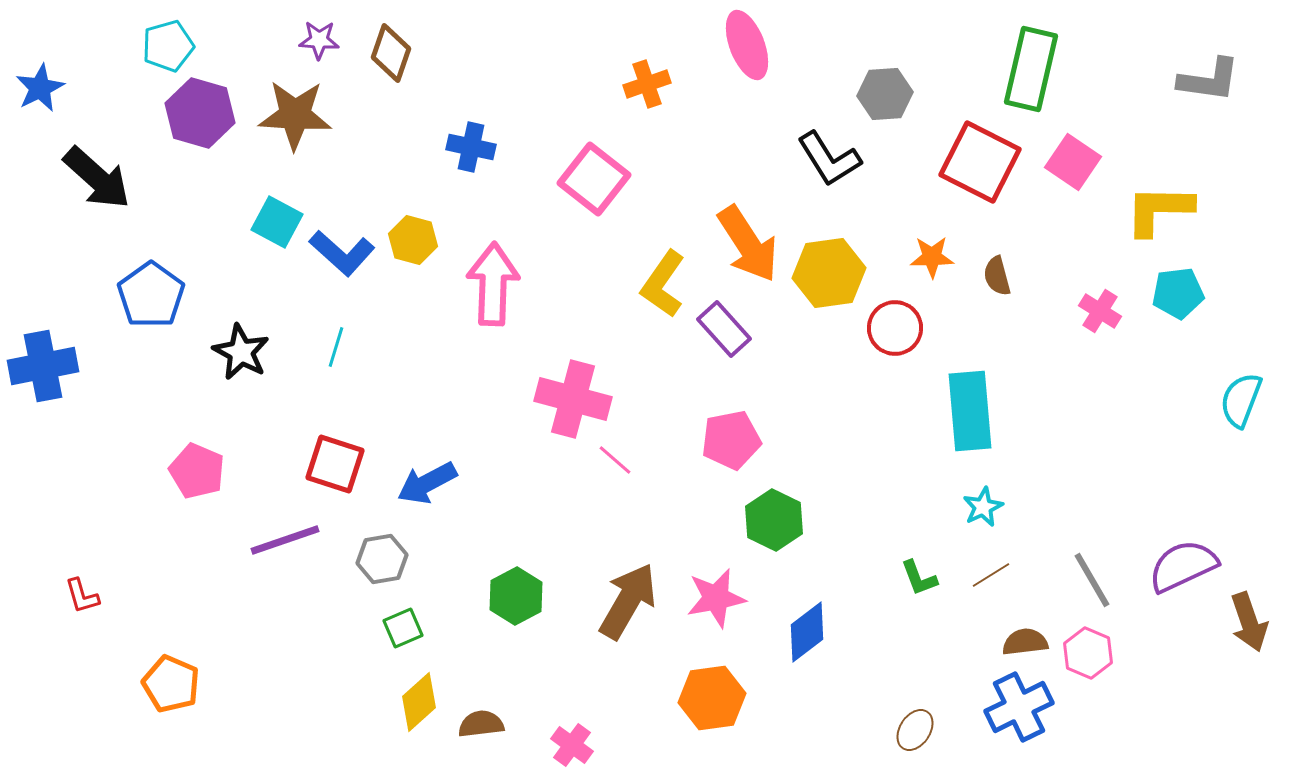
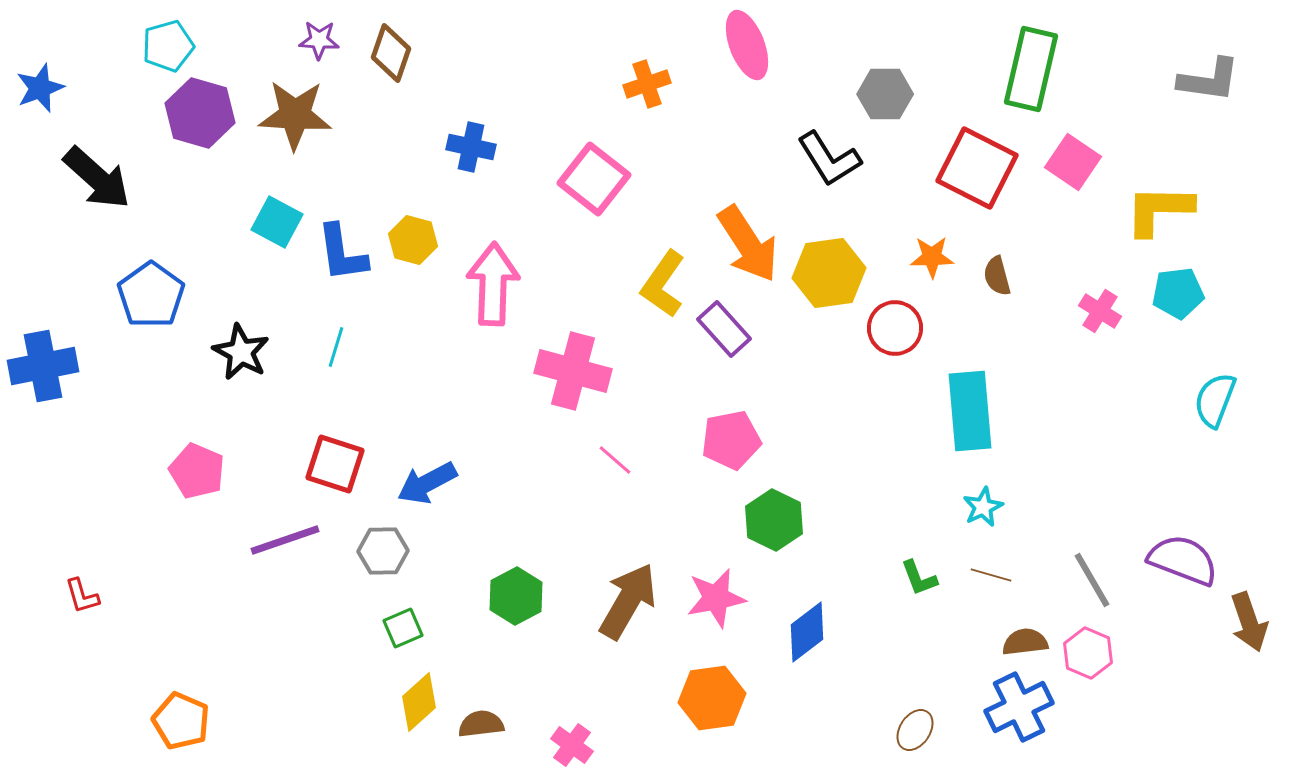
blue star at (40, 88): rotated 6 degrees clockwise
gray hexagon at (885, 94): rotated 4 degrees clockwise
red square at (980, 162): moved 3 px left, 6 px down
blue L-shape at (342, 253): rotated 40 degrees clockwise
pink cross at (573, 399): moved 28 px up
cyan semicircle at (1241, 400): moved 26 px left
gray hexagon at (382, 559): moved 1 px right, 8 px up; rotated 9 degrees clockwise
purple semicircle at (1183, 566): moved 6 px up; rotated 46 degrees clockwise
brown line at (991, 575): rotated 48 degrees clockwise
orange pentagon at (171, 684): moved 10 px right, 37 px down
